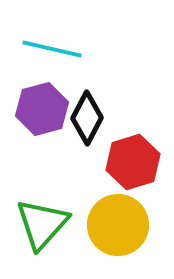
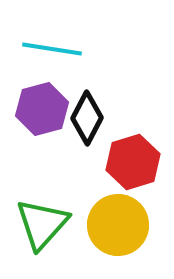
cyan line: rotated 4 degrees counterclockwise
